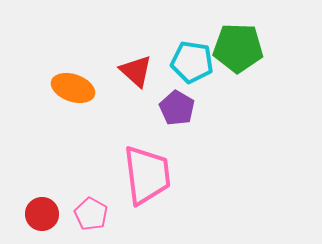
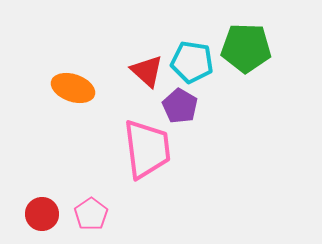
green pentagon: moved 8 px right
red triangle: moved 11 px right
purple pentagon: moved 3 px right, 2 px up
pink trapezoid: moved 26 px up
pink pentagon: rotated 8 degrees clockwise
